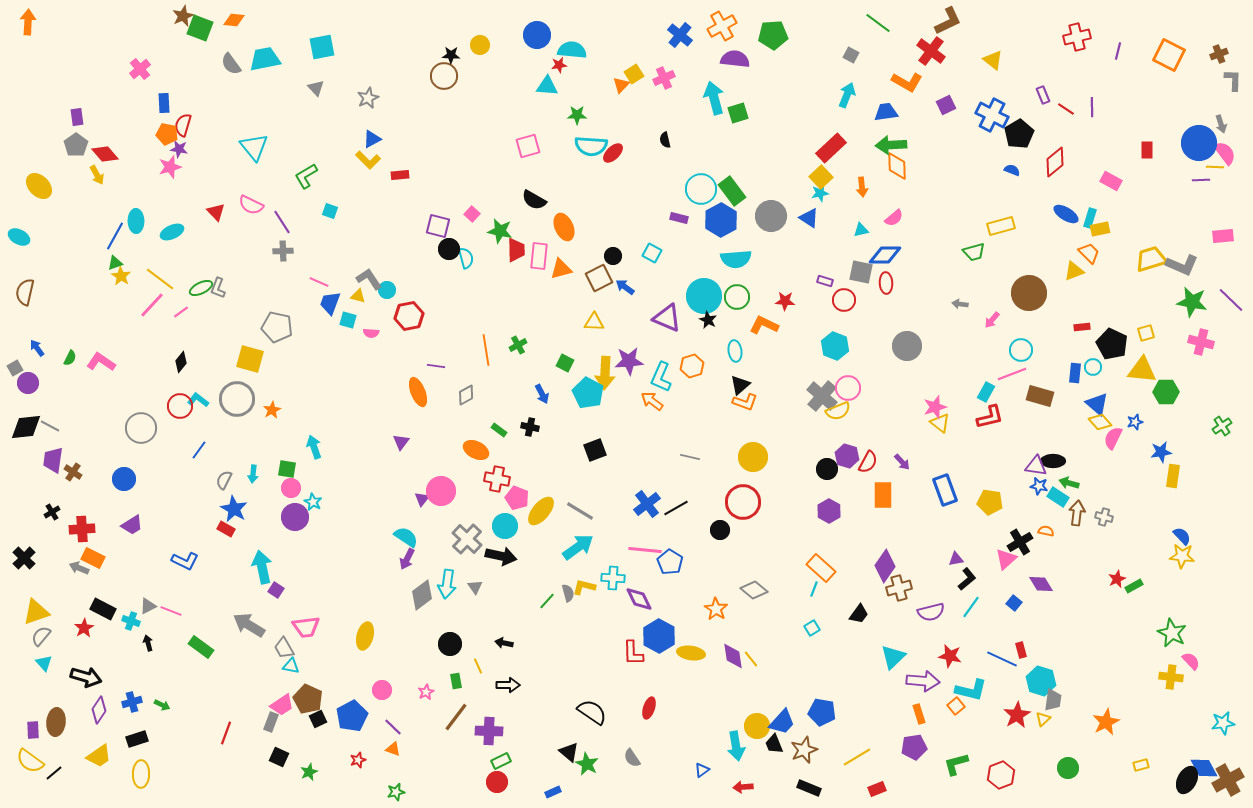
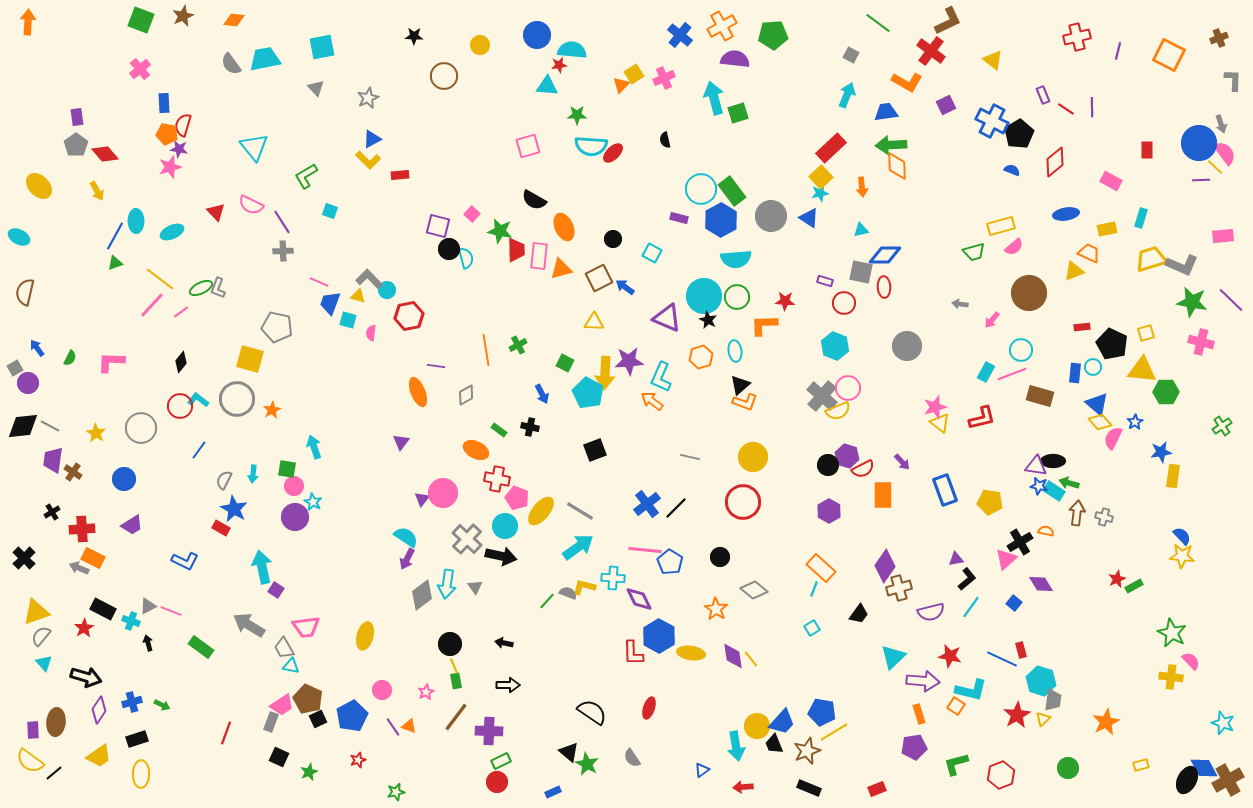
green square at (200, 28): moved 59 px left, 8 px up
brown cross at (1219, 54): moved 16 px up
black star at (451, 55): moved 37 px left, 19 px up
blue cross at (992, 115): moved 6 px down
yellow line at (1215, 167): rotated 42 degrees clockwise
yellow arrow at (97, 175): moved 16 px down
blue ellipse at (1066, 214): rotated 40 degrees counterclockwise
pink semicircle at (894, 218): moved 120 px right, 29 px down
cyan rectangle at (1090, 218): moved 51 px right
yellow rectangle at (1100, 229): moved 7 px right
orange trapezoid at (1089, 253): rotated 20 degrees counterclockwise
black circle at (613, 256): moved 17 px up
yellow star at (121, 276): moved 25 px left, 157 px down
gray L-shape at (369, 279): rotated 12 degrees counterclockwise
red ellipse at (886, 283): moved 2 px left, 4 px down
red circle at (844, 300): moved 3 px down
orange L-shape at (764, 325): rotated 28 degrees counterclockwise
pink semicircle at (371, 333): rotated 91 degrees clockwise
pink L-shape at (101, 362): moved 10 px right; rotated 32 degrees counterclockwise
orange hexagon at (692, 366): moved 9 px right, 9 px up
cyan rectangle at (986, 392): moved 20 px up
red L-shape at (990, 417): moved 8 px left, 1 px down
blue star at (1135, 422): rotated 14 degrees counterclockwise
black diamond at (26, 427): moved 3 px left, 1 px up
red semicircle at (868, 462): moved 5 px left, 7 px down; rotated 35 degrees clockwise
black circle at (827, 469): moved 1 px right, 4 px up
pink circle at (291, 488): moved 3 px right, 2 px up
pink circle at (441, 491): moved 2 px right, 2 px down
cyan rectangle at (1058, 497): moved 4 px left, 6 px up
black line at (676, 508): rotated 15 degrees counterclockwise
red rectangle at (226, 529): moved 5 px left, 1 px up
black circle at (720, 530): moved 27 px down
gray semicircle at (568, 593): rotated 54 degrees counterclockwise
yellow line at (478, 666): moved 24 px left
orange square at (956, 706): rotated 18 degrees counterclockwise
cyan star at (1223, 723): rotated 30 degrees clockwise
purple line at (393, 727): rotated 12 degrees clockwise
orange triangle at (393, 749): moved 16 px right, 23 px up
brown star at (804, 750): moved 3 px right, 1 px down
yellow line at (857, 757): moved 23 px left, 25 px up
